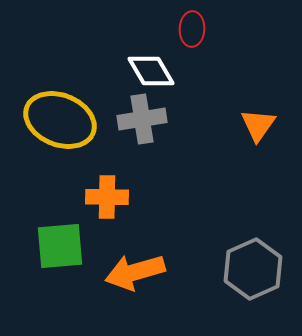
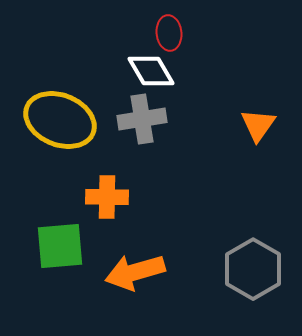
red ellipse: moved 23 px left, 4 px down; rotated 8 degrees counterclockwise
gray hexagon: rotated 6 degrees counterclockwise
